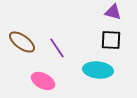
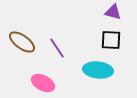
pink ellipse: moved 2 px down
